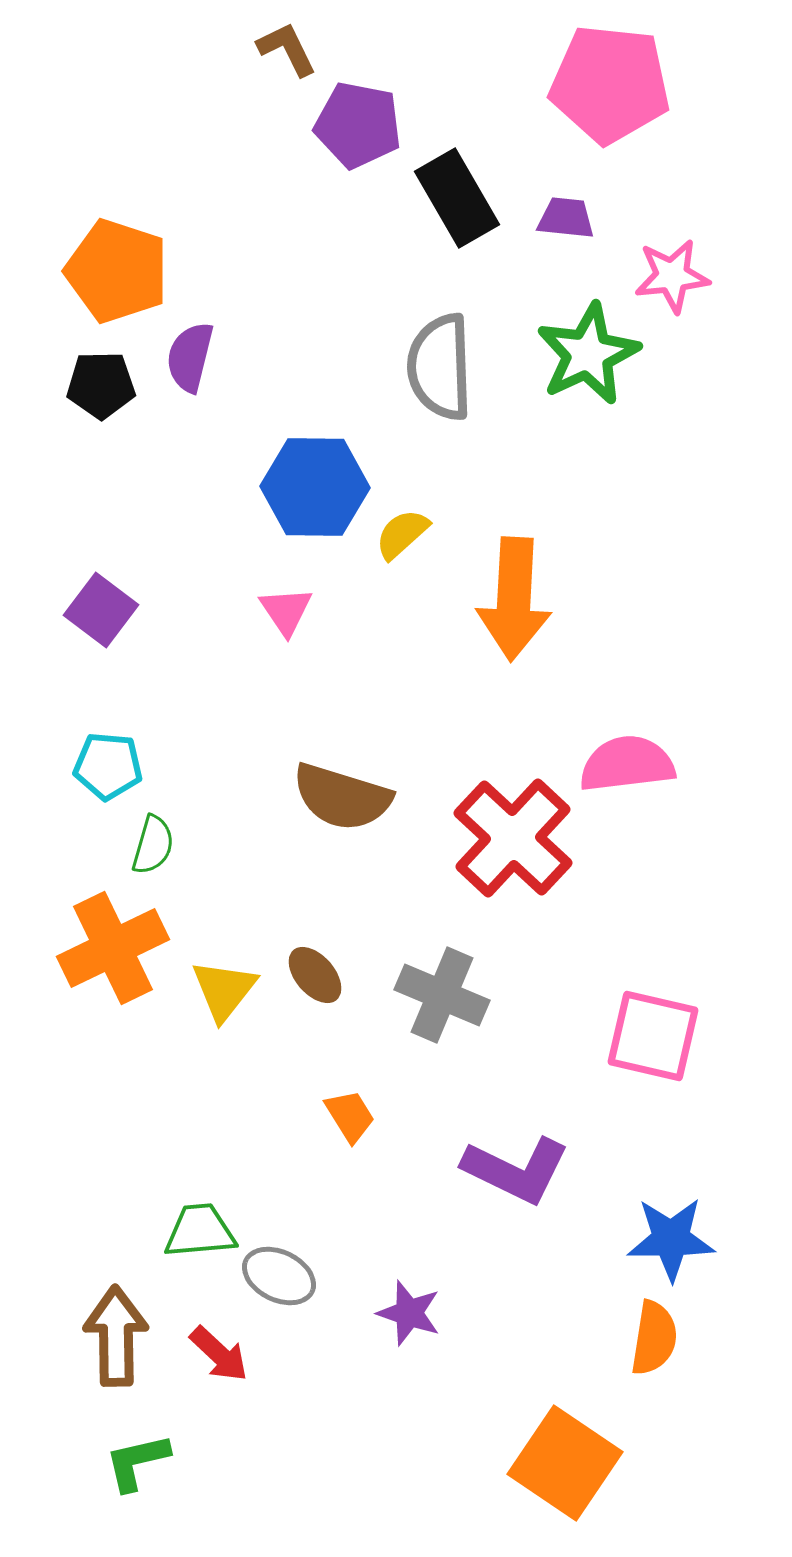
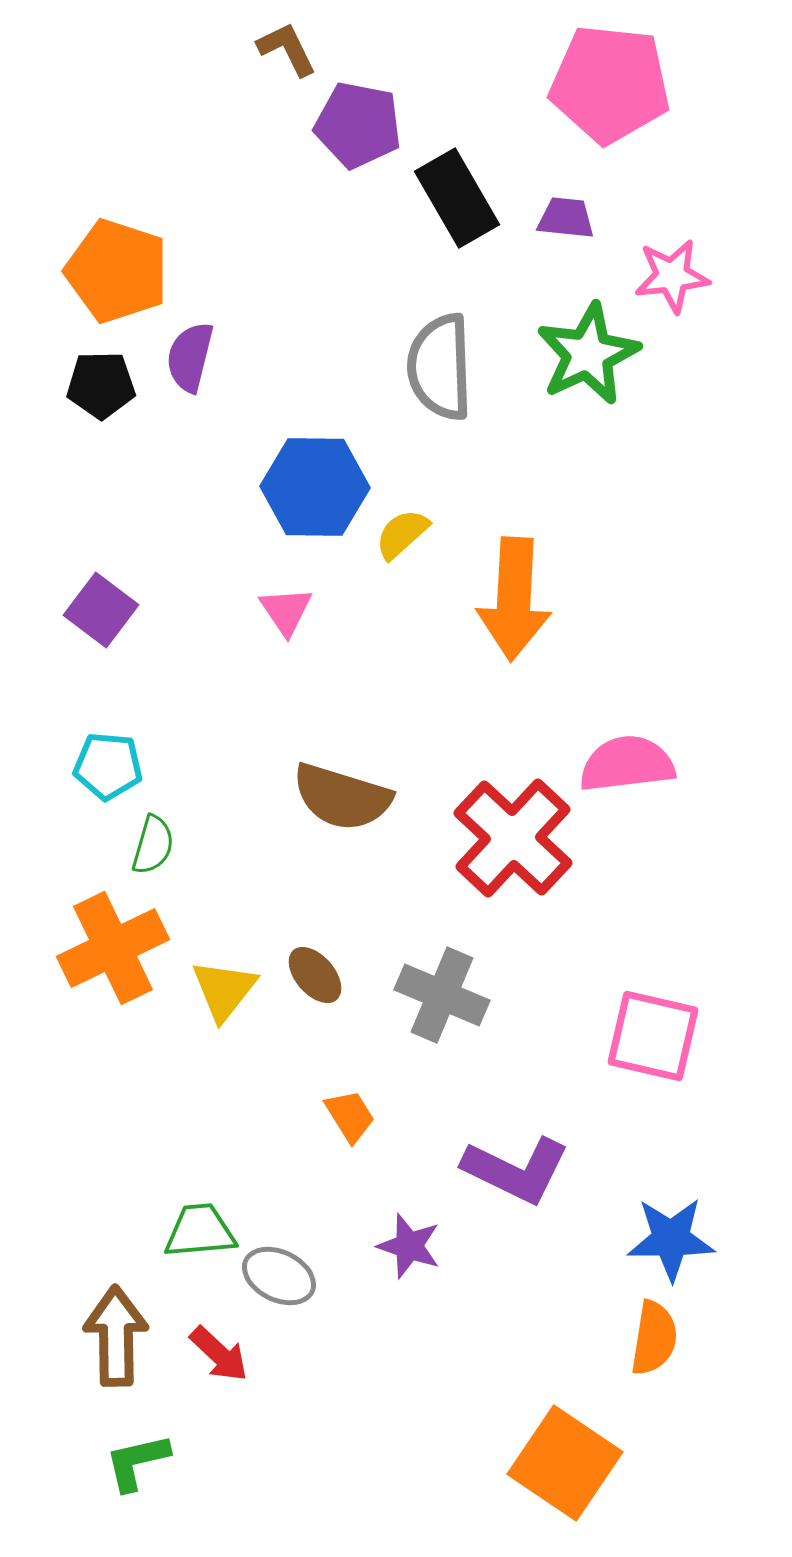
purple star: moved 67 px up
